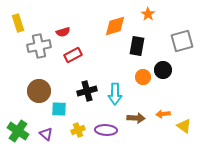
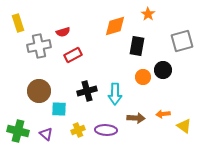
green cross: rotated 20 degrees counterclockwise
